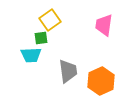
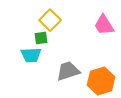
yellow square: rotated 10 degrees counterclockwise
pink trapezoid: rotated 40 degrees counterclockwise
gray trapezoid: rotated 100 degrees counterclockwise
orange hexagon: rotated 8 degrees clockwise
